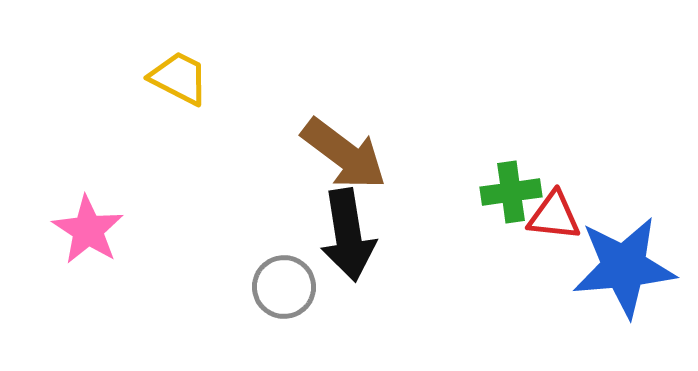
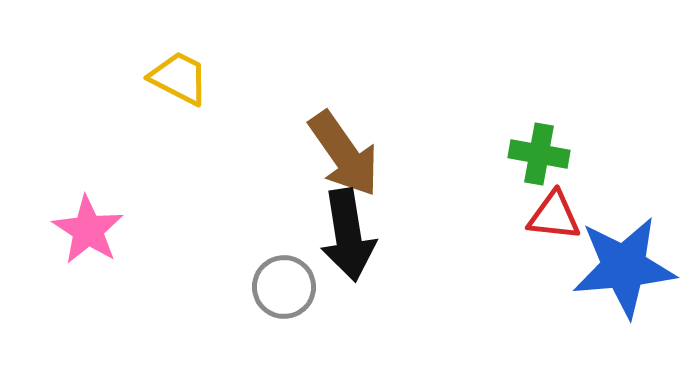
brown arrow: rotated 18 degrees clockwise
green cross: moved 28 px right, 38 px up; rotated 18 degrees clockwise
